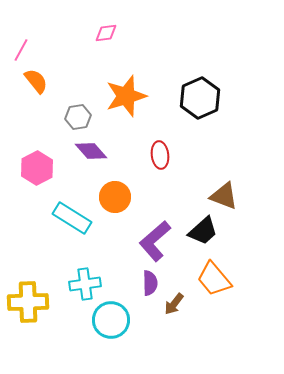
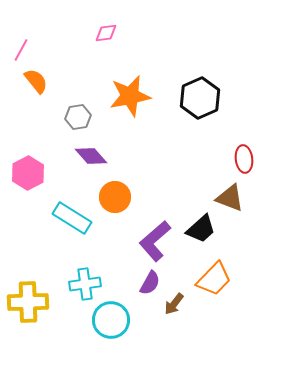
orange star: moved 4 px right; rotated 6 degrees clockwise
purple diamond: moved 5 px down
red ellipse: moved 84 px right, 4 px down
pink hexagon: moved 9 px left, 5 px down
brown triangle: moved 6 px right, 2 px down
black trapezoid: moved 2 px left, 2 px up
orange trapezoid: rotated 96 degrees counterclockwise
purple semicircle: rotated 30 degrees clockwise
